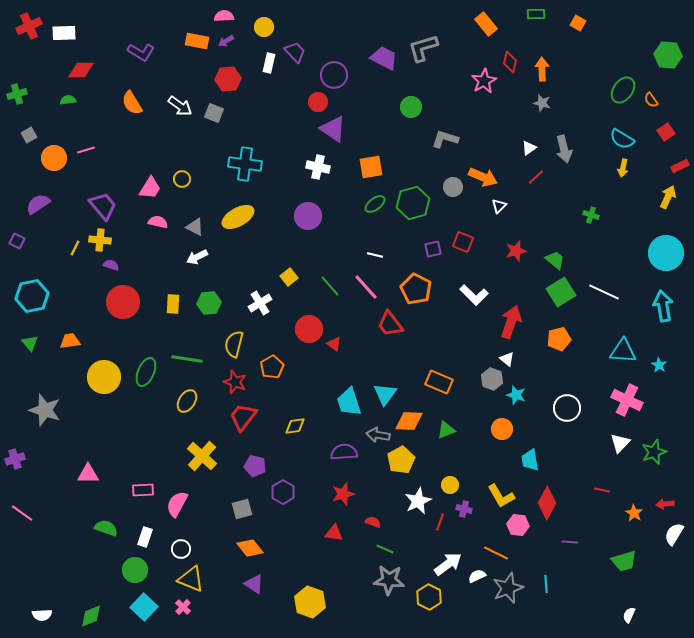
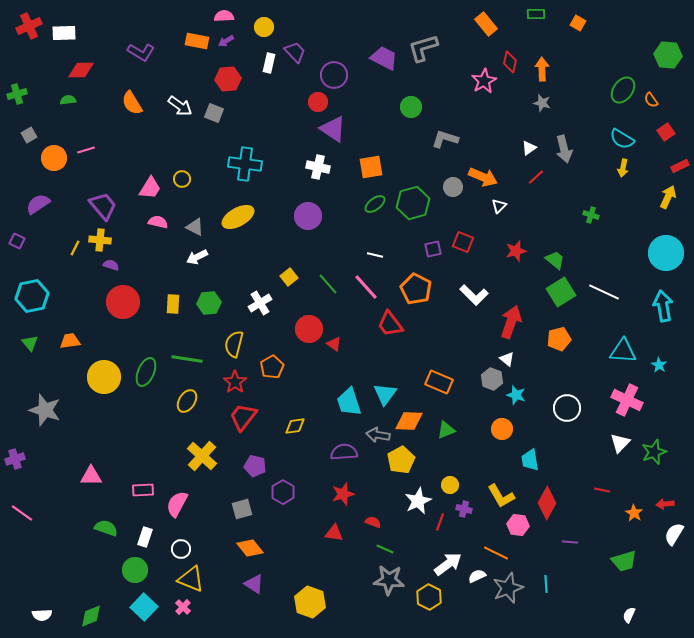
green line at (330, 286): moved 2 px left, 2 px up
red star at (235, 382): rotated 15 degrees clockwise
pink triangle at (88, 474): moved 3 px right, 2 px down
